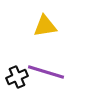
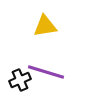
black cross: moved 3 px right, 3 px down
